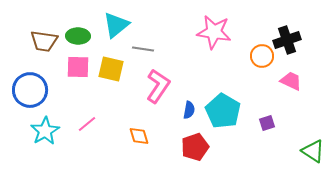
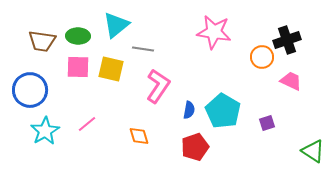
brown trapezoid: moved 2 px left
orange circle: moved 1 px down
